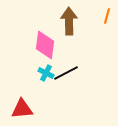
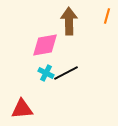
pink diamond: rotated 72 degrees clockwise
